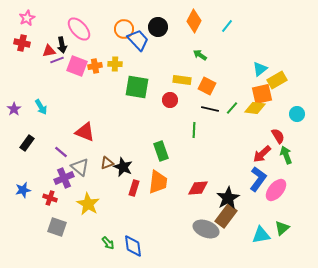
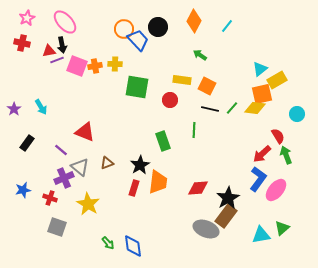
pink ellipse at (79, 29): moved 14 px left, 7 px up
green rectangle at (161, 151): moved 2 px right, 10 px up
purple line at (61, 152): moved 2 px up
black star at (123, 167): moved 17 px right, 2 px up; rotated 18 degrees clockwise
